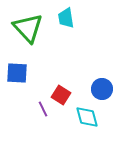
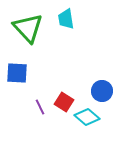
cyan trapezoid: moved 1 px down
blue circle: moved 2 px down
red square: moved 3 px right, 7 px down
purple line: moved 3 px left, 2 px up
cyan diamond: rotated 35 degrees counterclockwise
